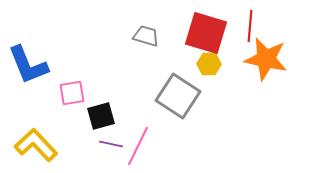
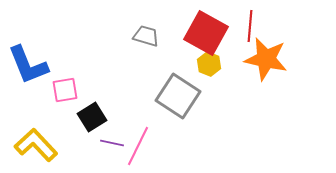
red square: rotated 12 degrees clockwise
yellow hexagon: rotated 20 degrees clockwise
pink square: moved 7 px left, 3 px up
black square: moved 9 px left, 1 px down; rotated 16 degrees counterclockwise
purple line: moved 1 px right, 1 px up
